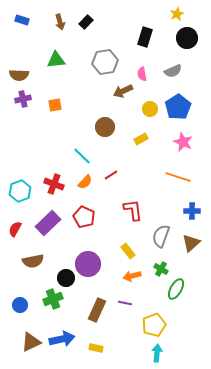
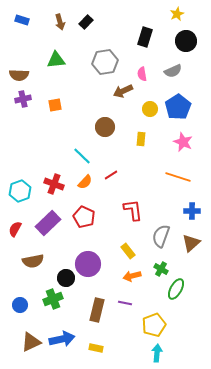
black circle at (187, 38): moved 1 px left, 3 px down
yellow rectangle at (141, 139): rotated 56 degrees counterclockwise
brown rectangle at (97, 310): rotated 10 degrees counterclockwise
